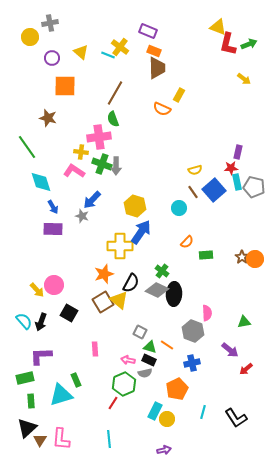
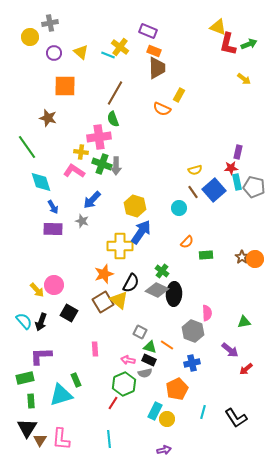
purple circle at (52, 58): moved 2 px right, 5 px up
gray star at (82, 216): moved 5 px down
black triangle at (27, 428): rotated 15 degrees counterclockwise
